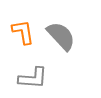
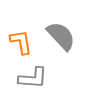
orange L-shape: moved 2 px left, 10 px down
